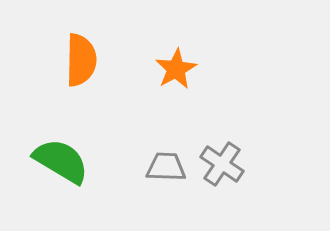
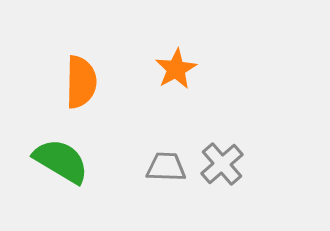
orange semicircle: moved 22 px down
gray cross: rotated 15 degrees clockwise
